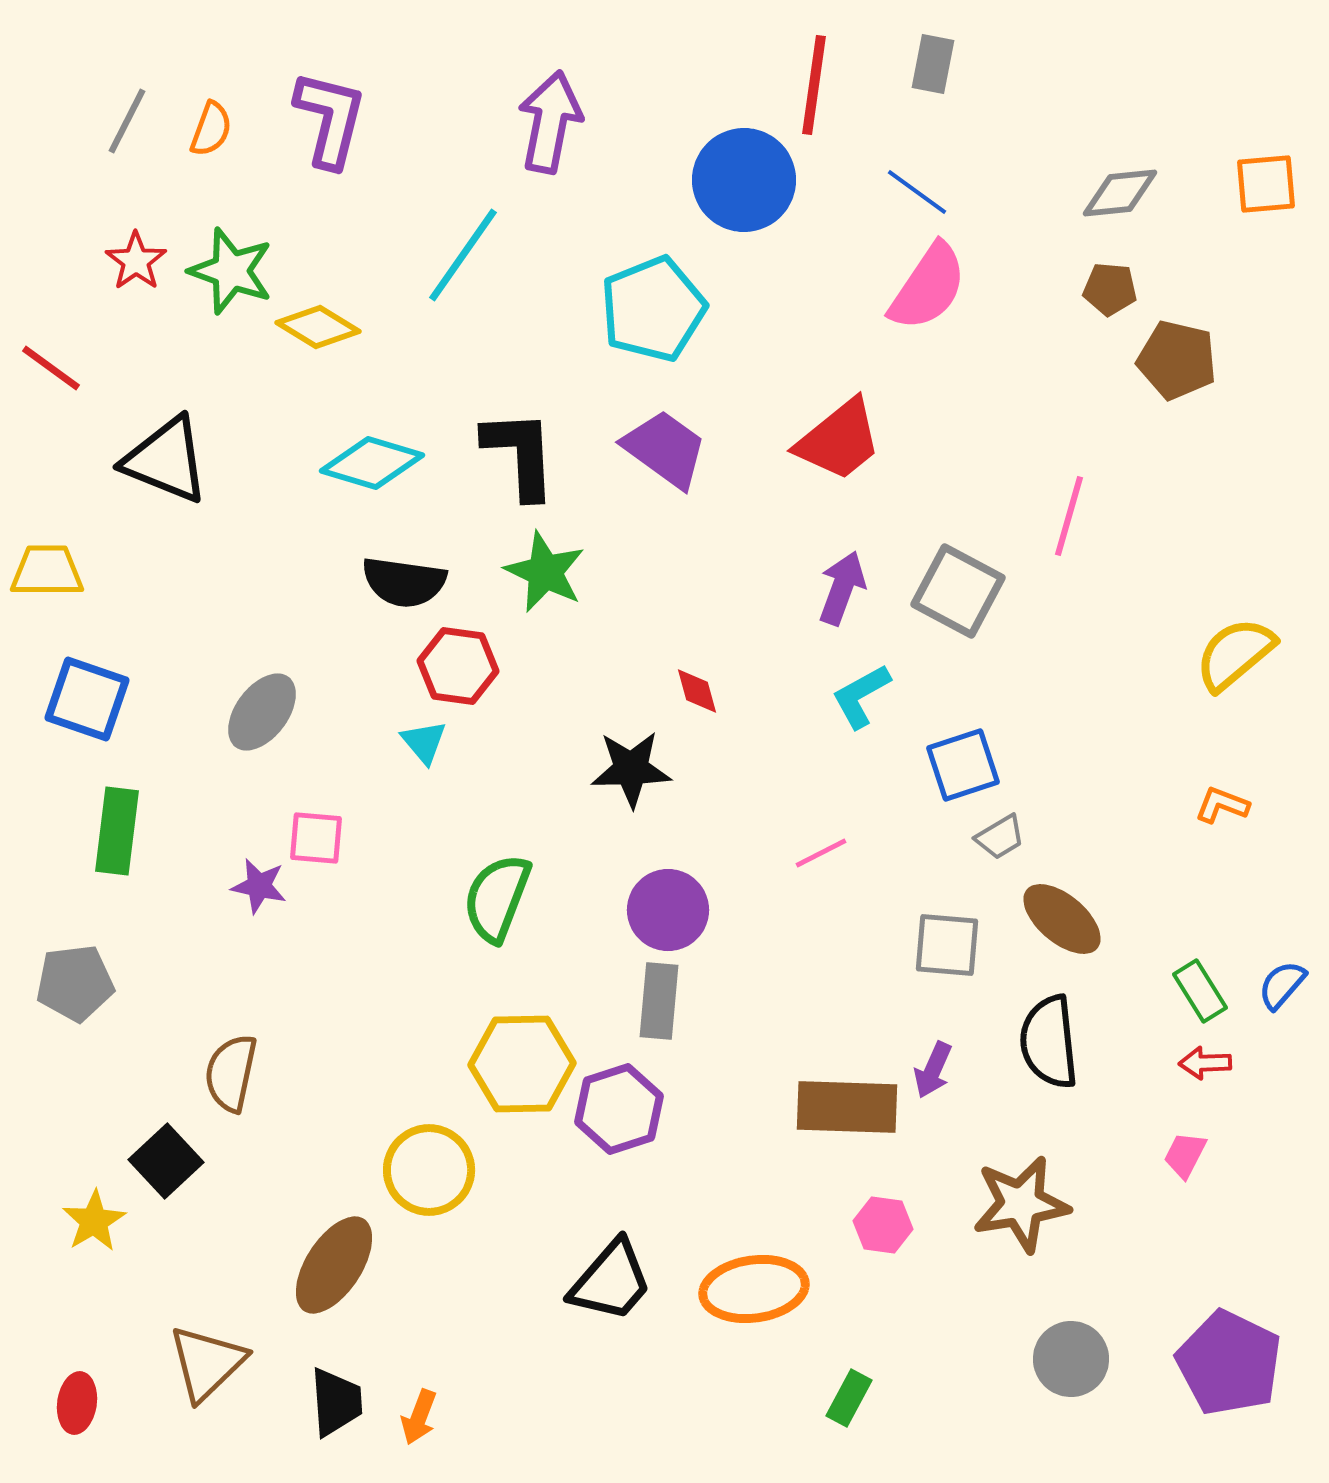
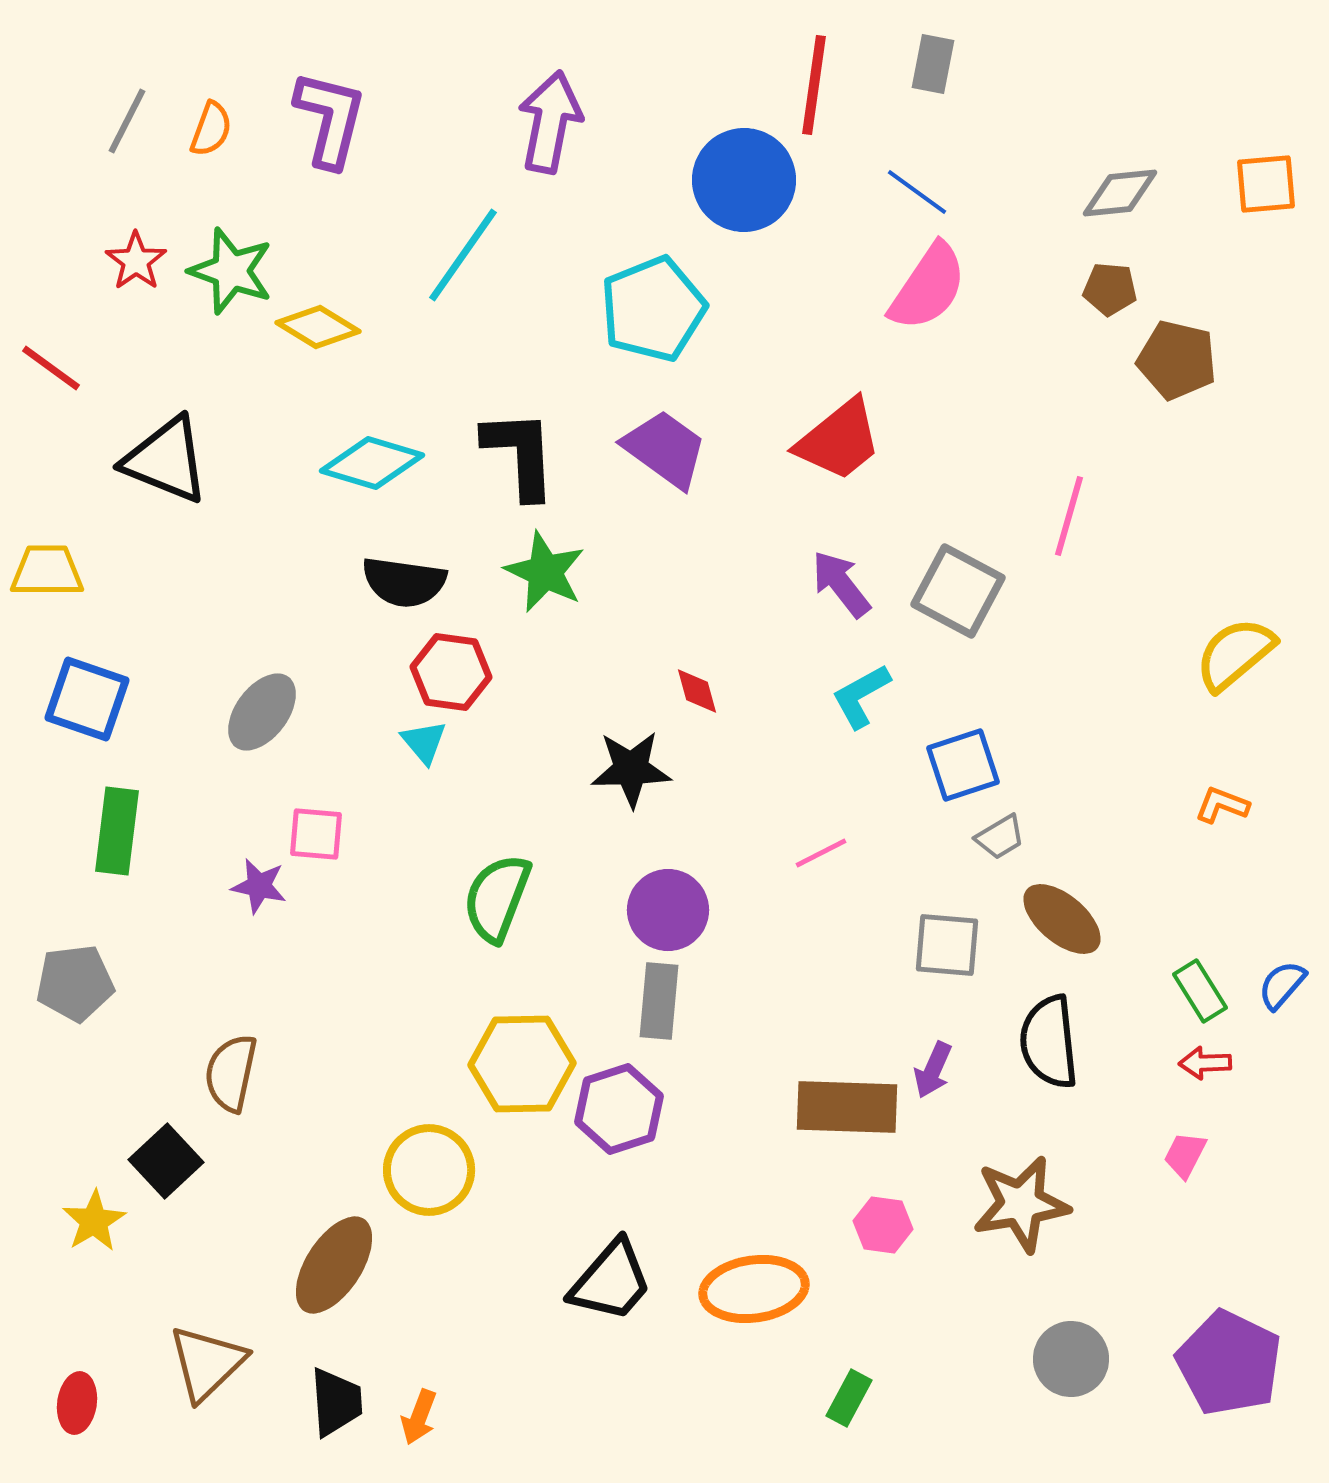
purple arrow at (842, 588): moved 1 px left, 4 px up; rotated 58 degrees counterclockwise
red hexagon at (458, 666): moved 7 px left, 6 px down
pink square at (316, 838): moved 4 px up
